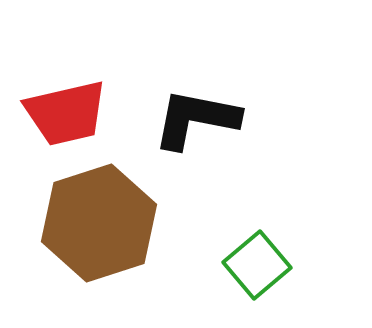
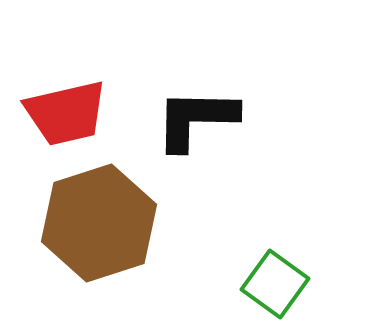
black L-shape: rotated 10 degrees counterclockwise
green square: moved 18 px right, 19 px down; rotated 14 degrees counterclockwise
